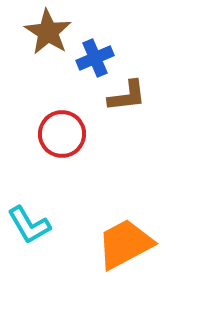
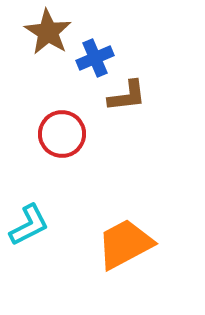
cyan L-shape: rotated 87 degrees counterclockwise
